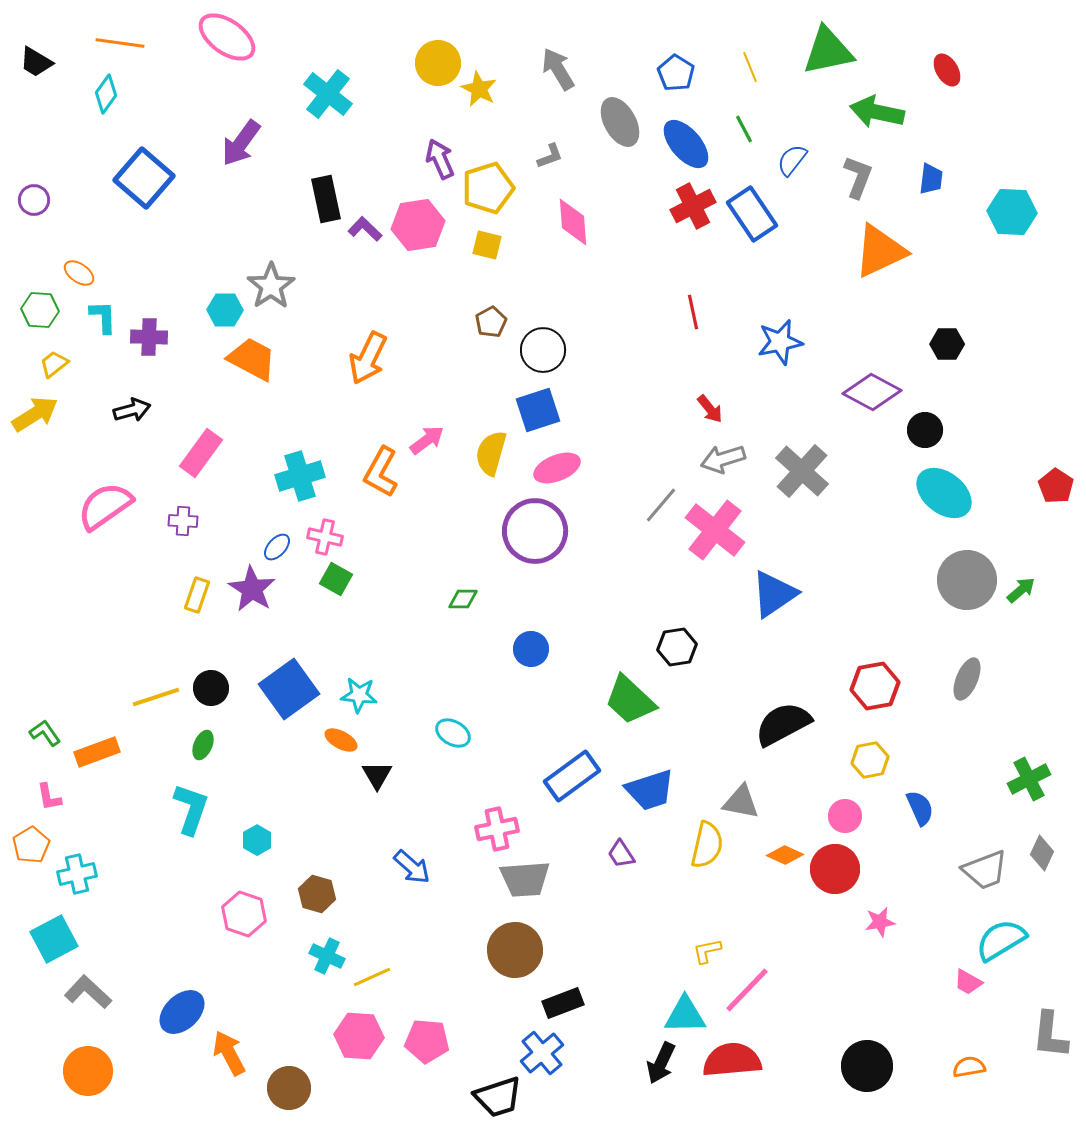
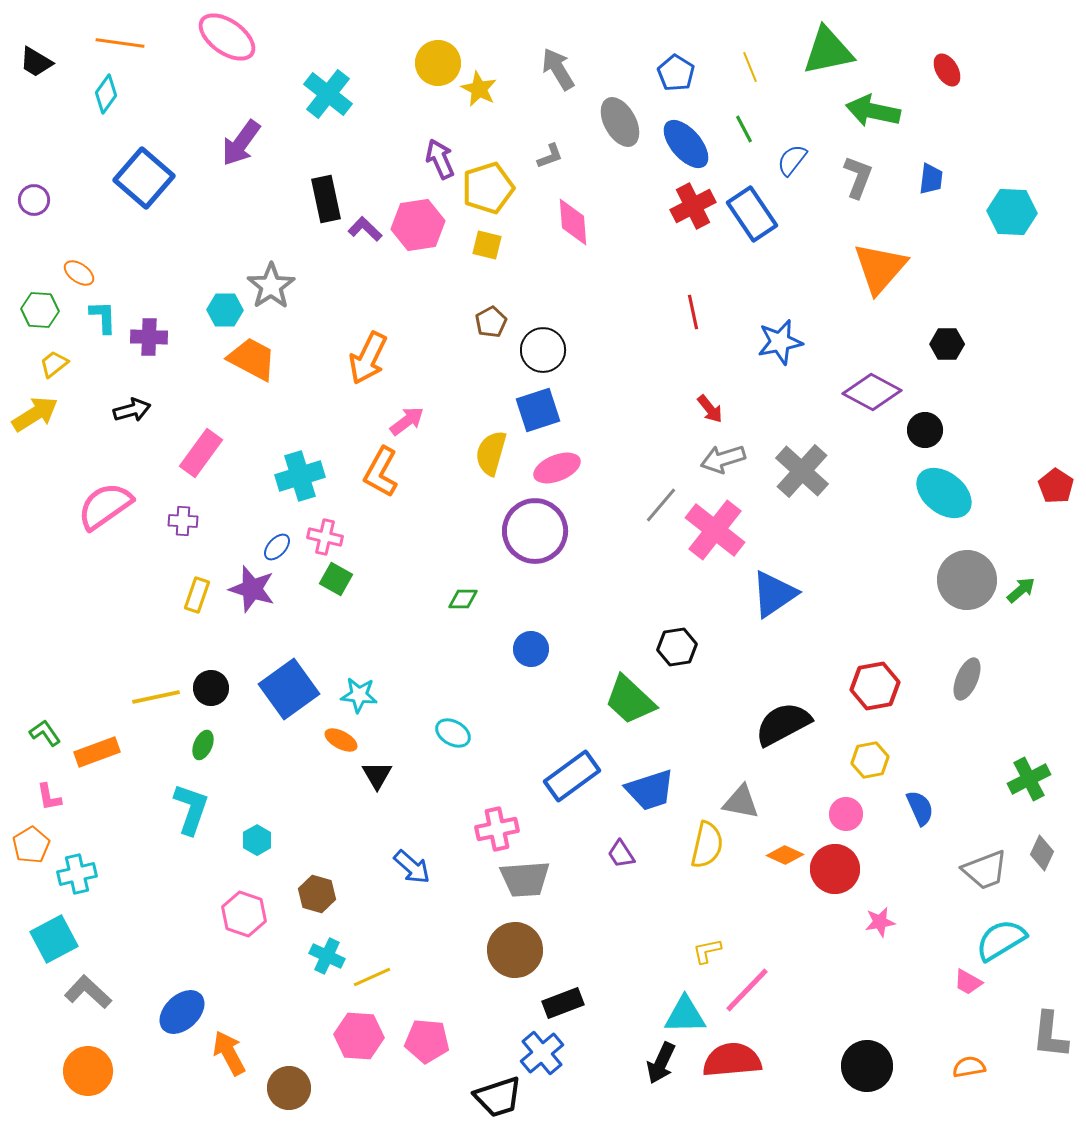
green arrow at (877, 112): moved 4 px left, 1 px up
orange triangle at (880, 251): moved 17 px down; rotated 24 degrees counterclockwise
pink arrow at (427, 440): moved 20 px left, 19 px up
purple star at (252, 589): rotated 15 degrees counterclockwise
yellow line at (156, 697): rotated 6 degrees clockwise
pink circle at (845, 816): moved 1 px right, 2 px up
